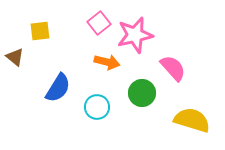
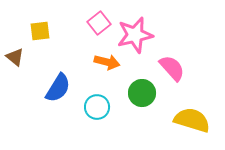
pink semicircle: moved 1 px left
